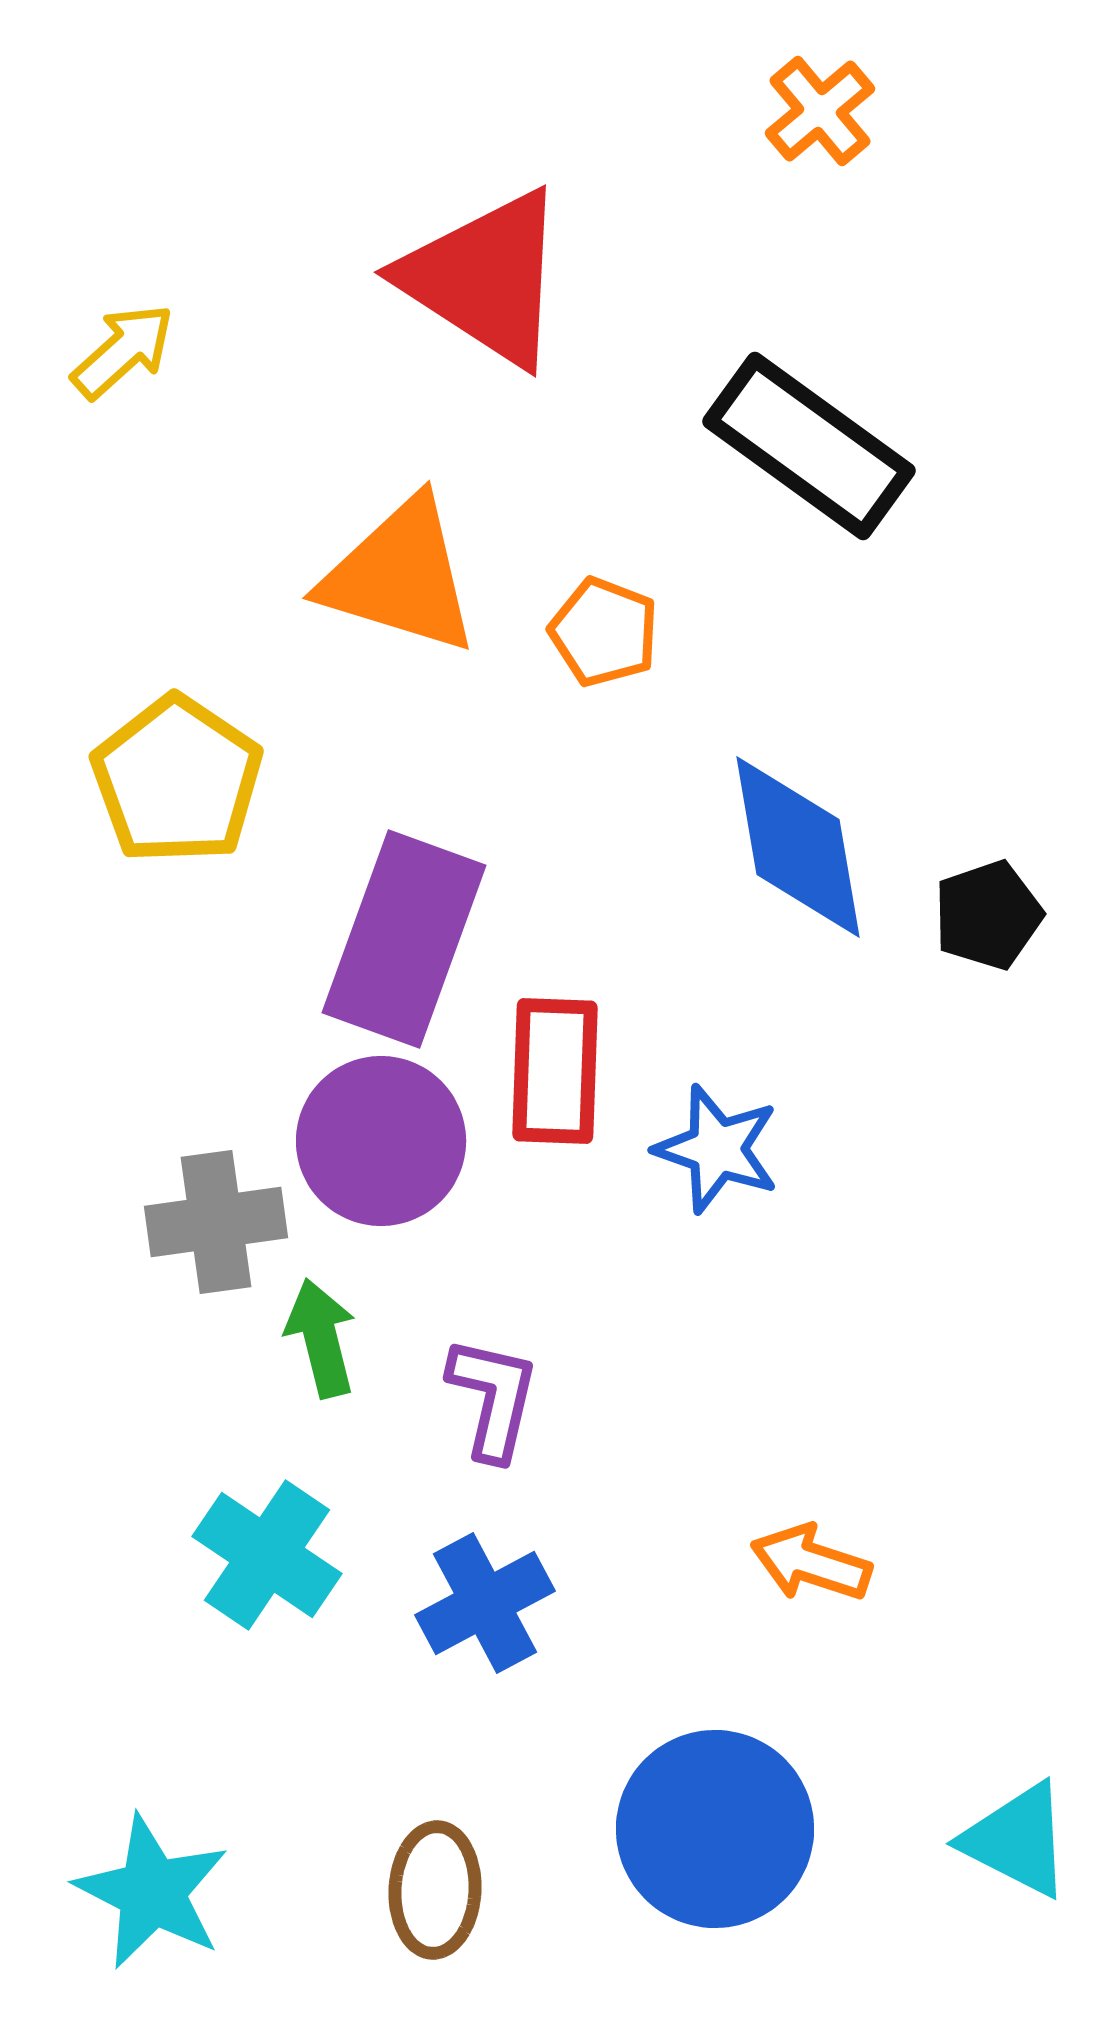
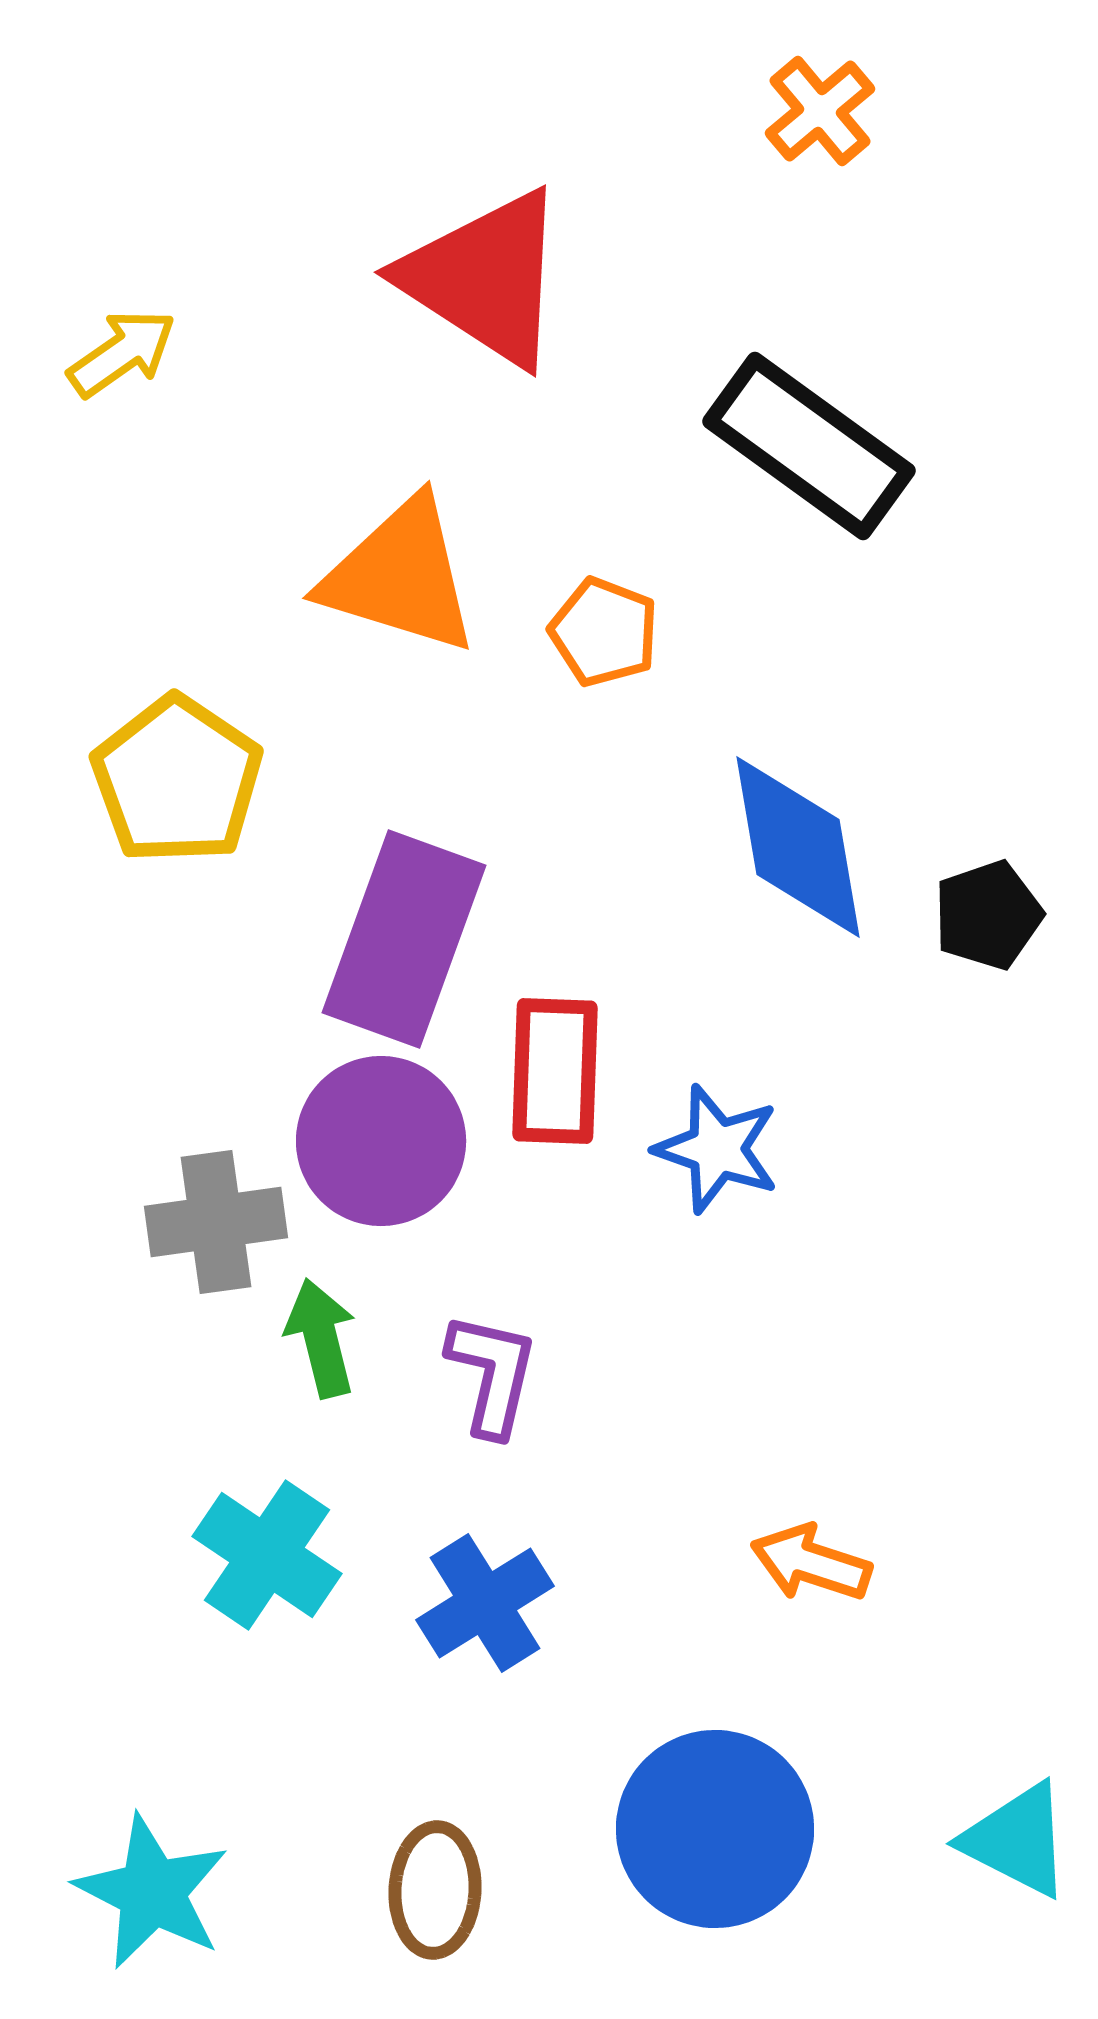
yellow arrow: moved 1 px left, 2 px down; rotated 7 degrees clockwise
purple L-shape: moved 1 px left, 24 px up
blue cross: rotated 4 degrees counterclockwise
